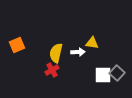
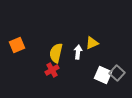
yellow triangle: rotated 32 degrees counterclockwise
white arrow: rotated 80 degrees counterclockwise
white square: rotated 24 degrees clockwise
